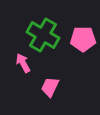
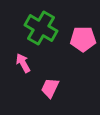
green cross: moved 2 px left, 7 px up
pink trapezoid: moved 1 px down
